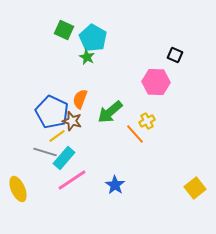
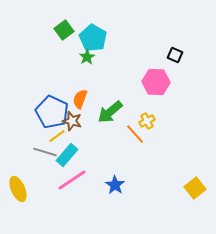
green square: rotated 30 degrees clockwise
green star: rotated 14 degrees clockwise
cyan rectangle: moved 3 px right, 3 px up
